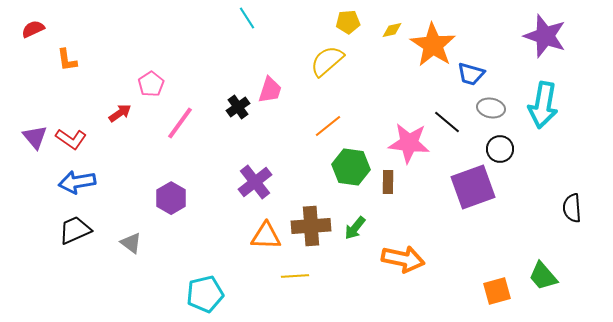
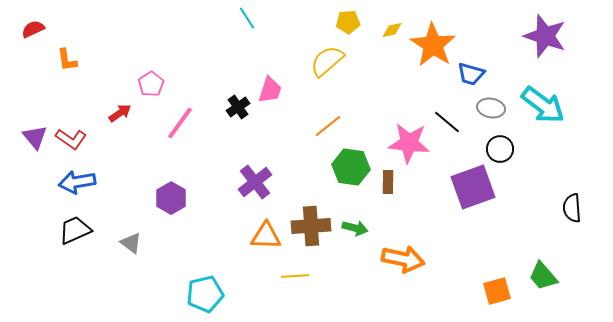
cyan arrow: rotated 63 degrees counterclockwise
green arrow: rotated 115 degrees counterclockwise
